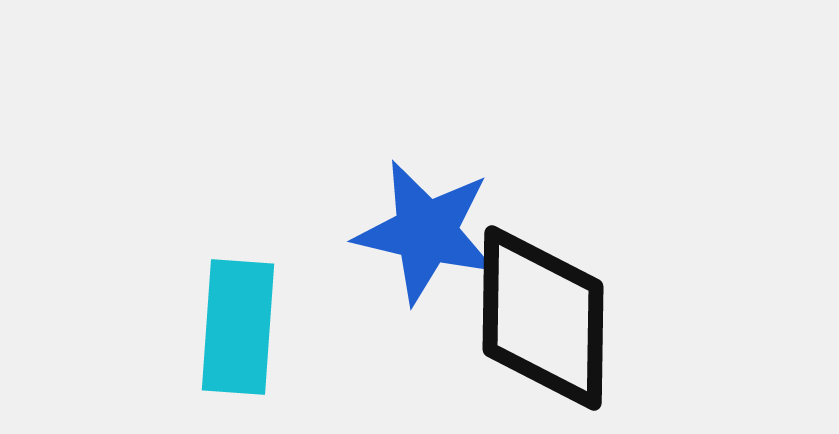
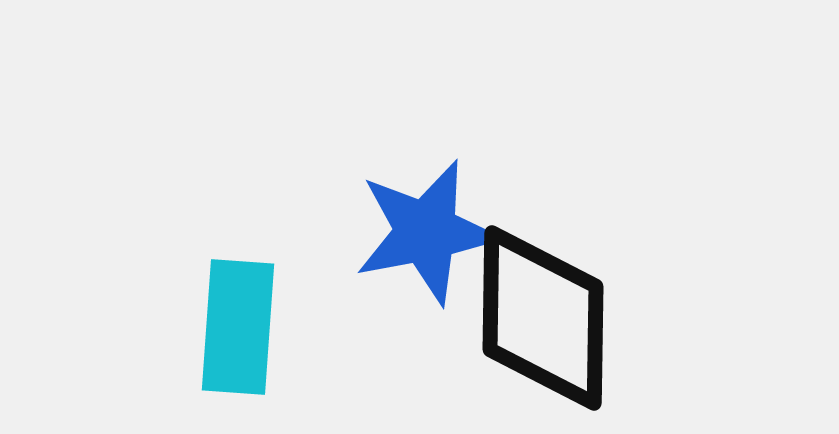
blue star: rotated 24 degrees counterclockwise
